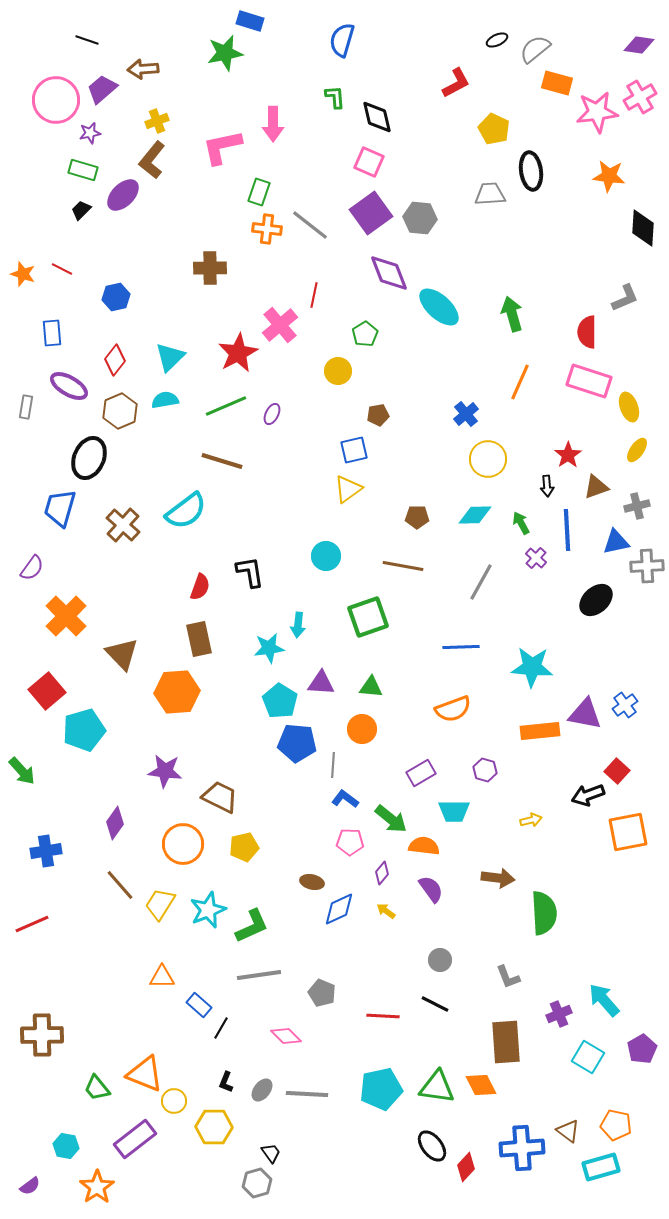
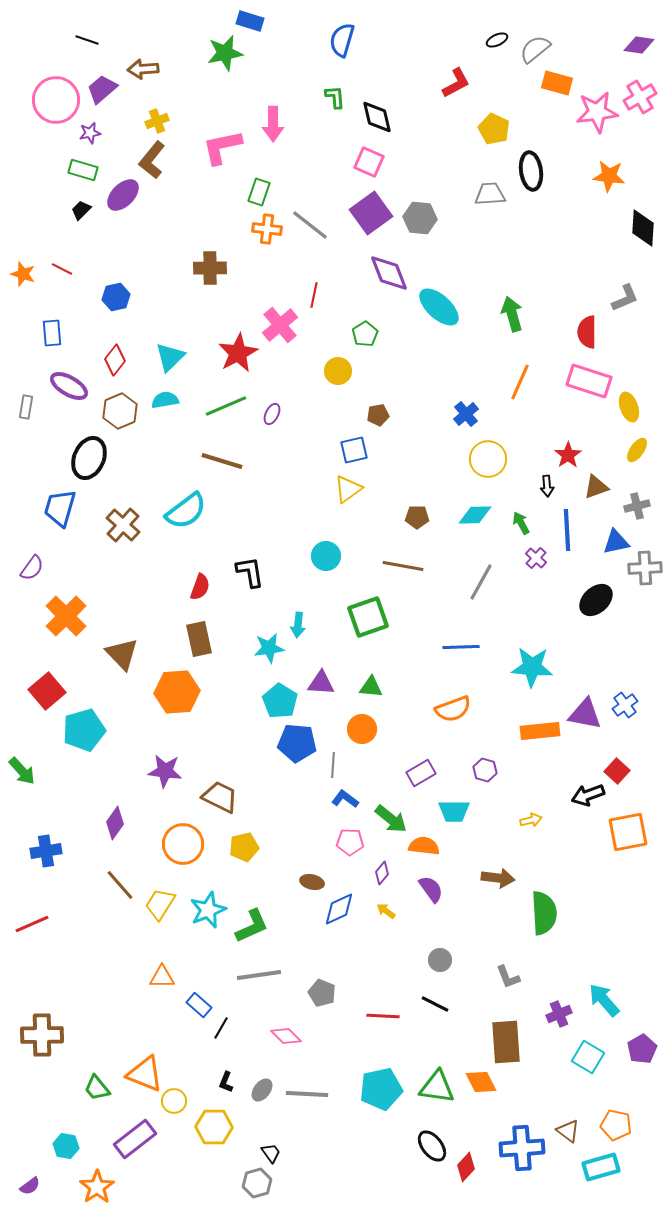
gray cross at (647, 566): moved 2 px left, 2 px down
orange diamond at (481, 1085): moved 3 px up
